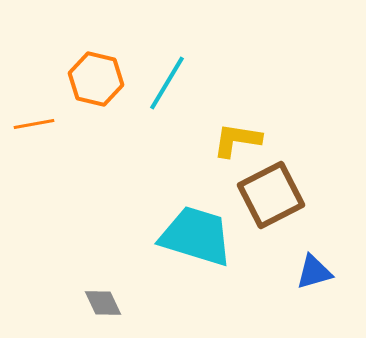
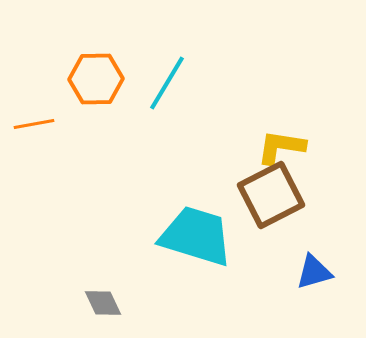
orange hexagon: rotated 14 degrees counterclockwise
yellow L-shape: moved 44 px right, 7 px down
